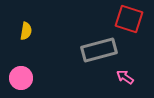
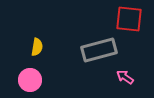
red square: rotated 12 degrees counterclockwise
yellow semicircle: moved 11 px right, 16 px down
pink circle: moved 9 px right, 2 px down
